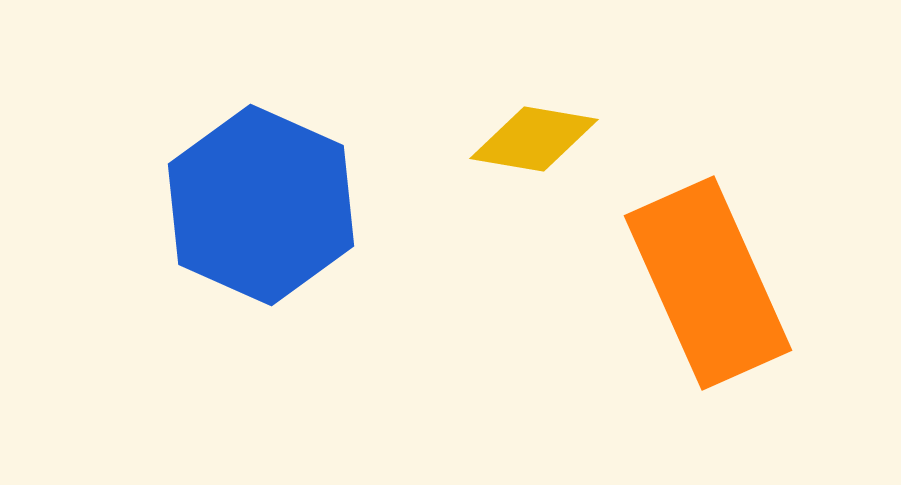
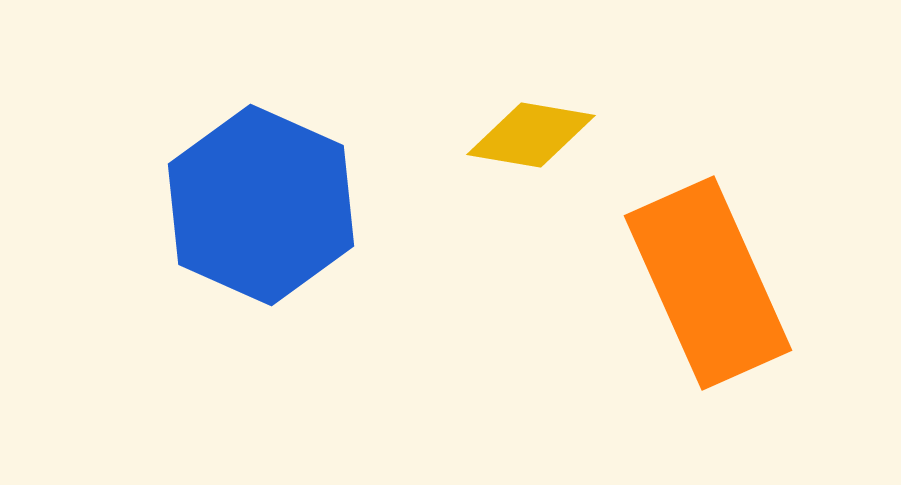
yellow diamond: moved 3 px left, 4 px up
